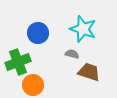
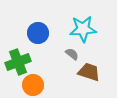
cyan star: rotated 24 degrees counterclockwise
gray semicircle: rotated 24 degrees clockwise
